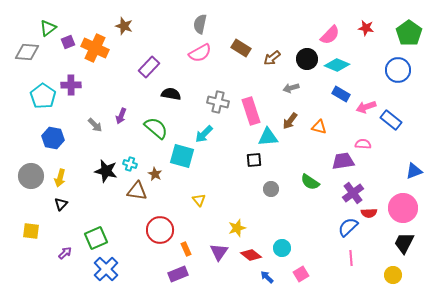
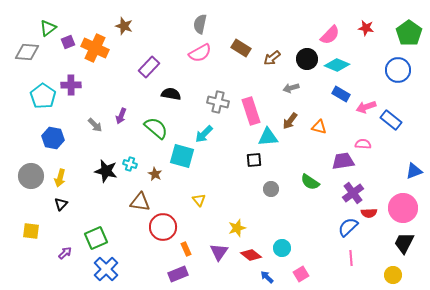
brown triangle at (137, 191): moved 3 px right, 11 px down
red circle at (160, 230): moved 3 px right, 3 px up
